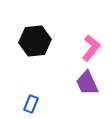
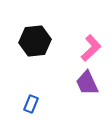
pink L-shape: rotated 8 degrees clockwise
